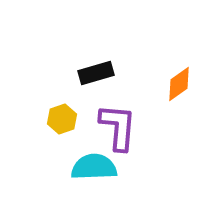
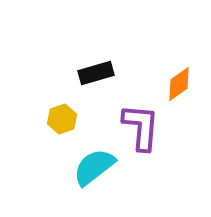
purple L-shape: moved 23 px right
cyan semicircle: rotated 36 degrees counterclockwise
